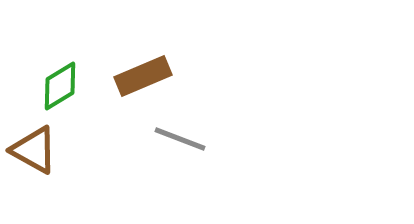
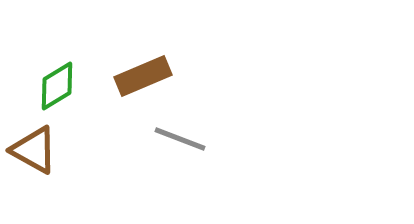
green diamond: moved 3 px left
